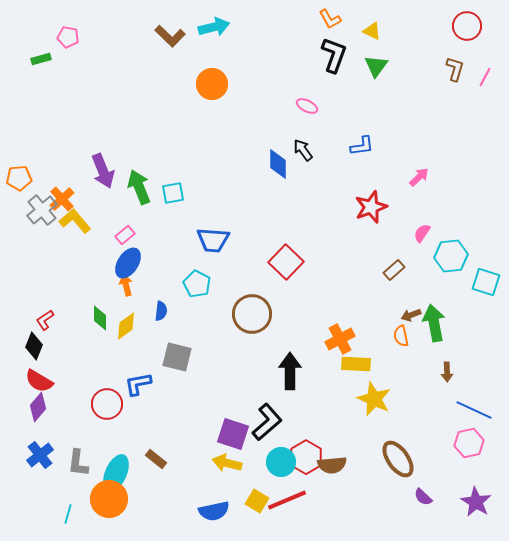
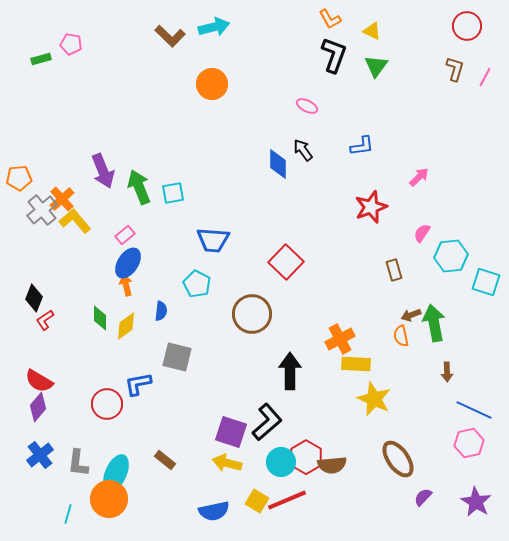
pink pentagon at (68, 37): moved 3 px right, 7 px down
brown rectangle at (394, 270): rotated 65 degrees counterclockwise
black diamond at (34, 346): moved 48 px up
purple square at (233, 434): moved 2 px left, 2 px up
brown rectangle at (156, 459): moved 9 px right, 1 px down
purple semicircle at (423, 497): rotated 90 degrees clockwise
